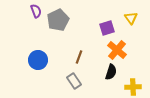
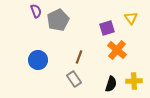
black semicircle: moved 12 px down
gray rectangle: moved 2 px up
yellow cross: moved 1 px right, 6 px up
